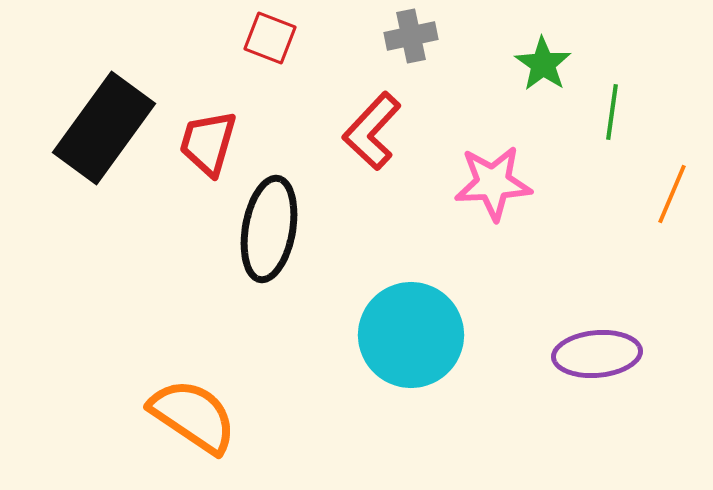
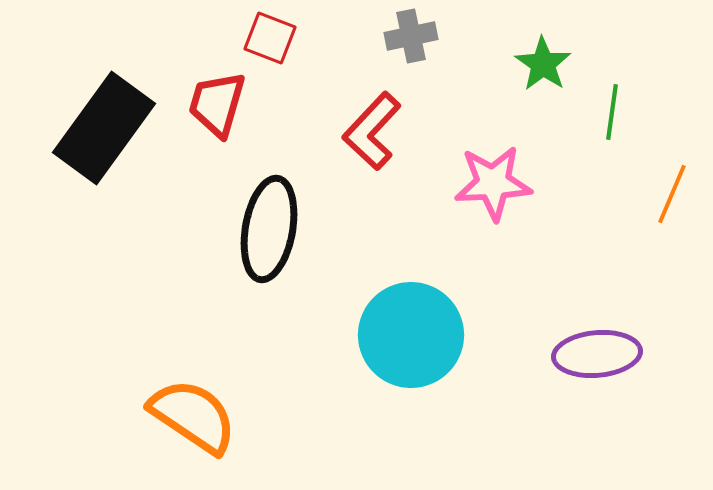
red trapezoid: moved 9 px right, 39 px up
